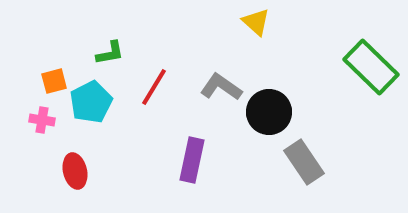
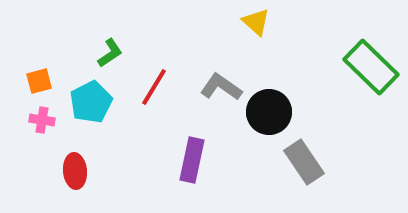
green L-shape: rotated 24 degrees counterclockwise
orange square: moved 15 px left
red ellipse: rotated 8 degrees clockwise
